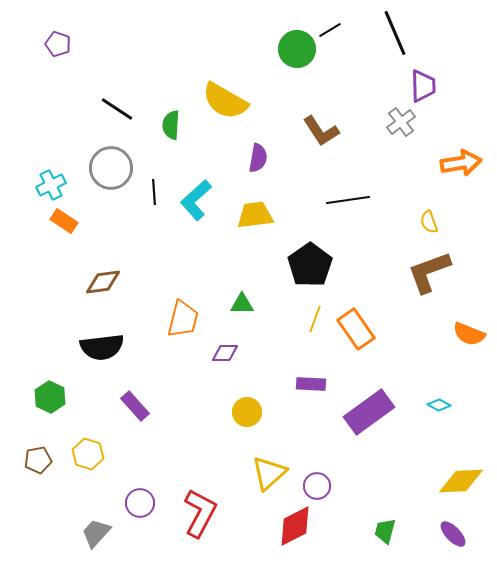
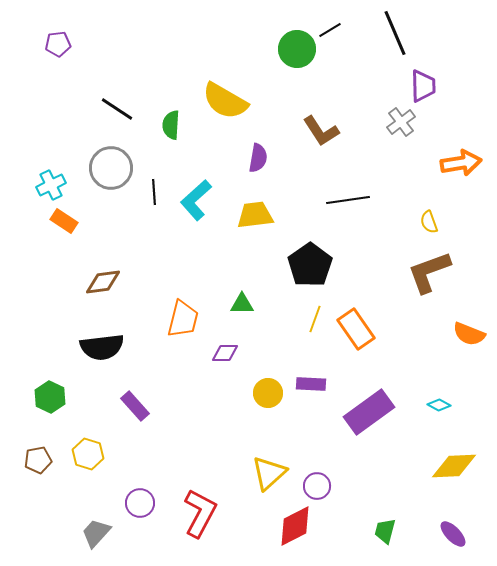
purple pentagon at (58, 44): rotated 25 degrees counterclockwise
yellow circle at (247, 412): moved 21 px right, 19 px up
yellow diamond at (461, 481): moved 7 px left, 15 px up
